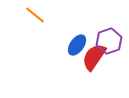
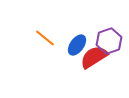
orange line: moved 10 px right, 23 px down
red semicircle: rotated 24 degrees clockwise
